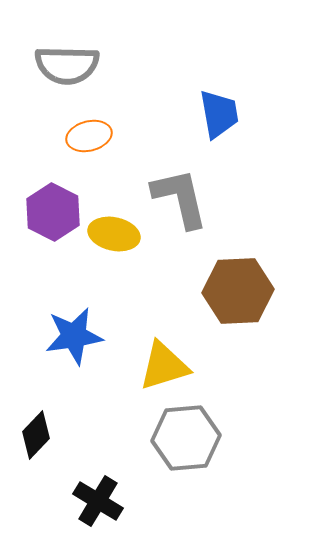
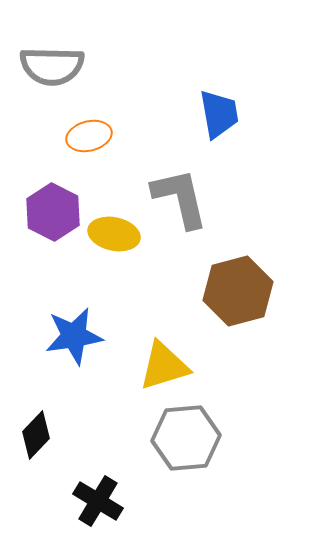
gray semicircle: moved 15 px left, 1 px down
brown hexagon: rotated 12 degrees counterclockwise
